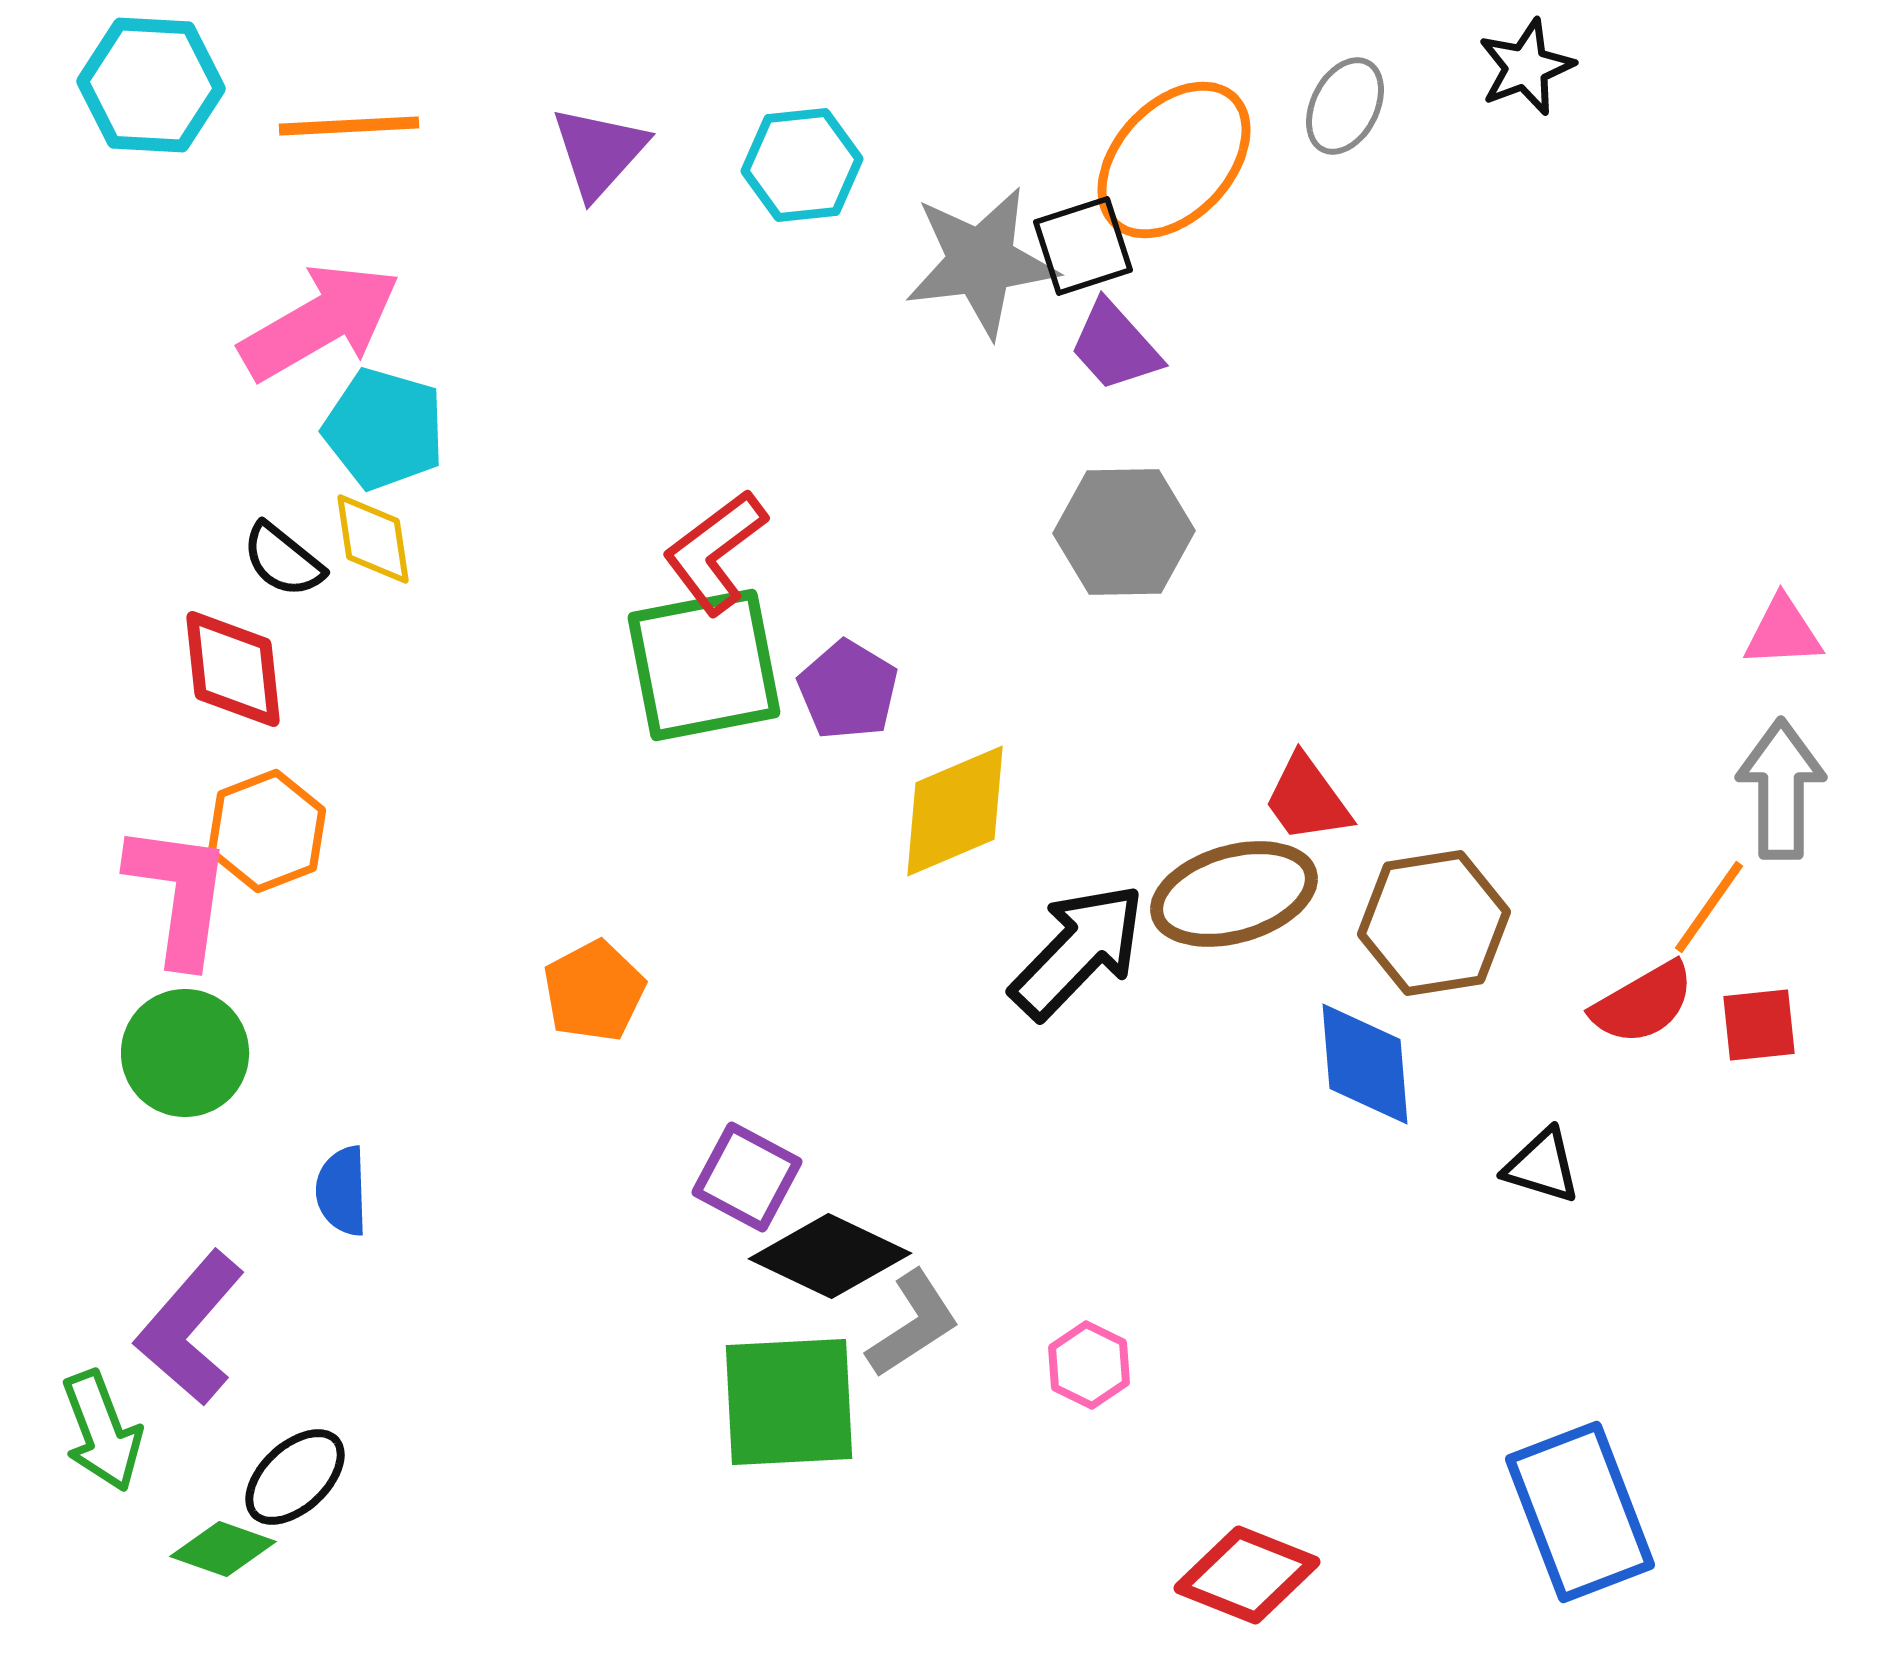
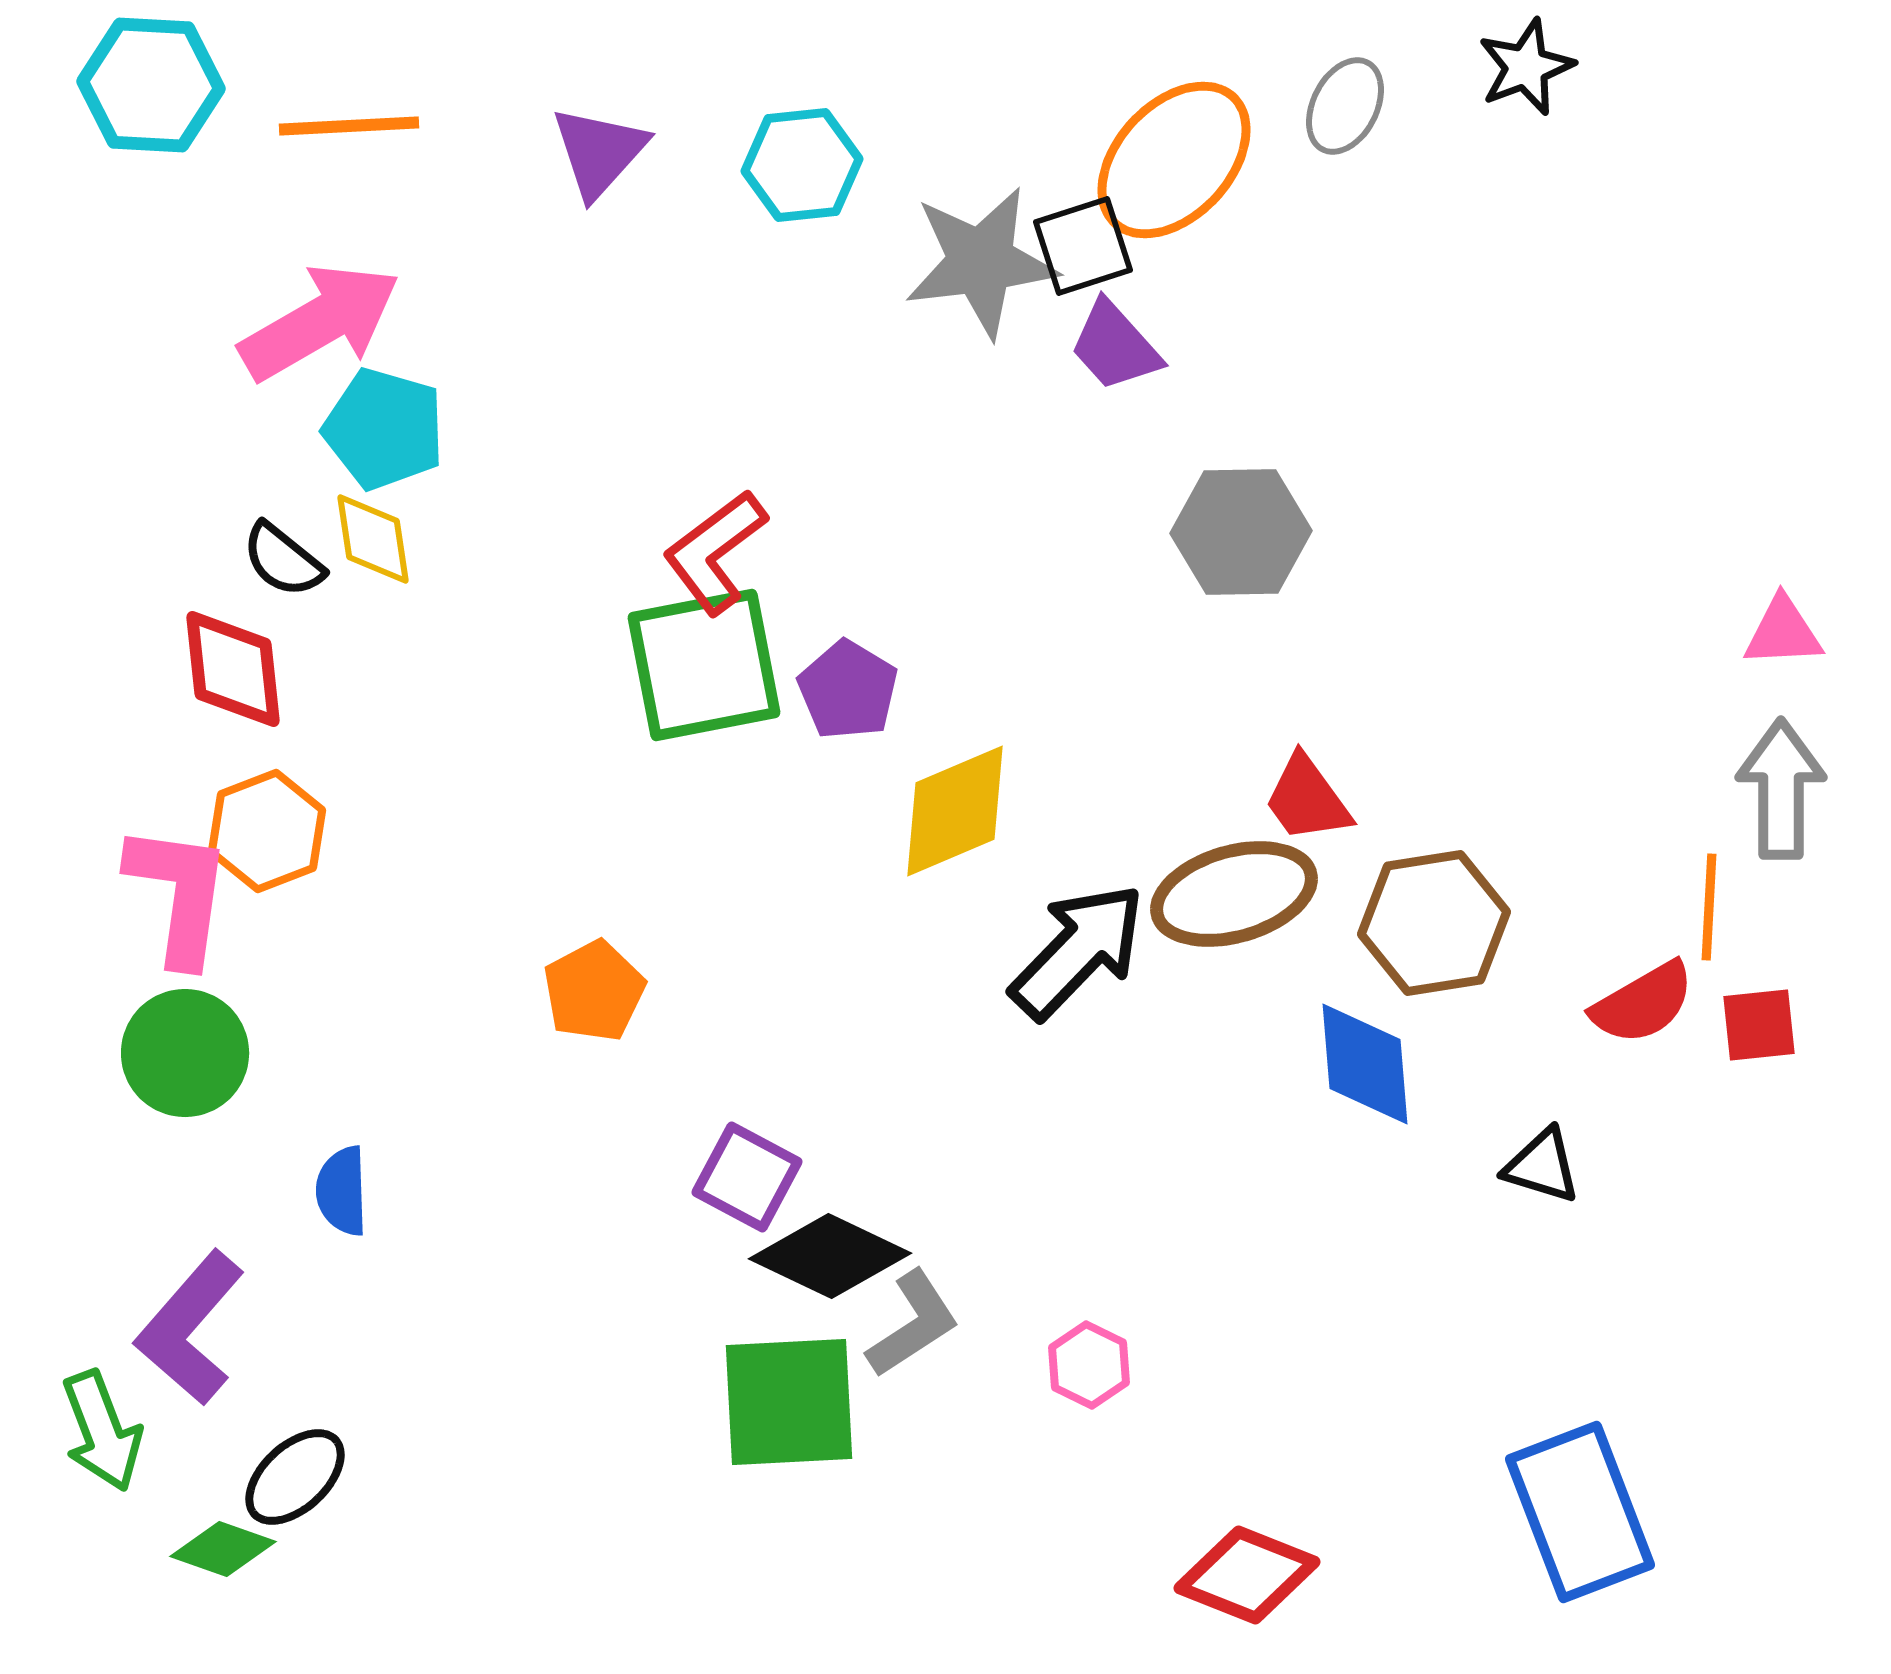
gray hexagon at (1124, 532): moved 117 px right
orange line at (1709, 907): rotated 32 degrees counterclockwise
